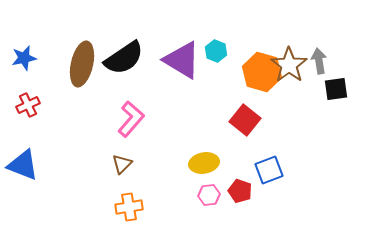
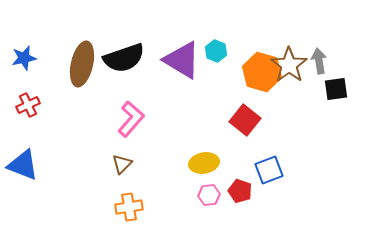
black semicircle: rotated 15 degrees clockwise
